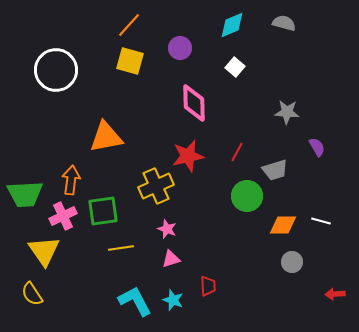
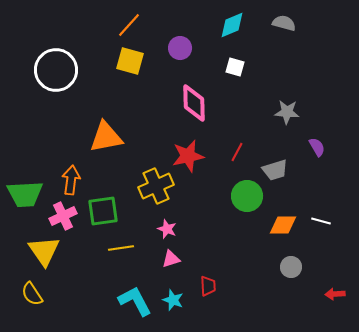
white square: rotated 24 degrees counterclockwise
gray circle: moved 1 px left, 5 px down
